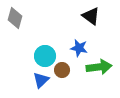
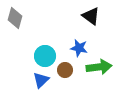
brown circle: moved 3 px right
